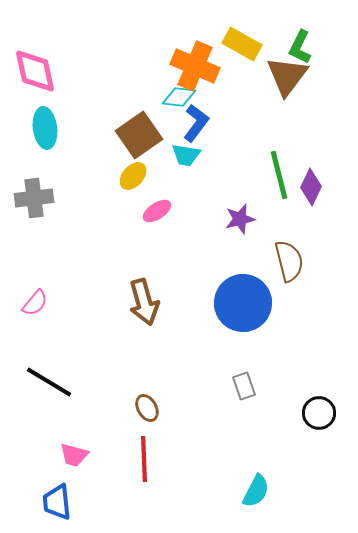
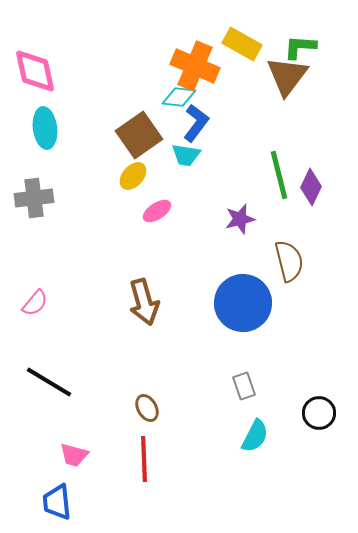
green L-shape: rotated 68 degrees clockwise
cyan semicircle: moved 1 px left, 55 px up
